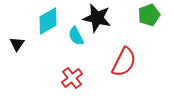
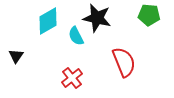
green pentagon: rotated 25 degrees clockwise
black triangle: moved 1 px left, 12 px down
red semicircle: rotated 48 degrees counterclockwise
